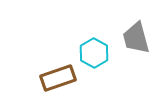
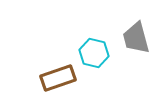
cyan hexagon: rotated 16 degrees counterclockwise
